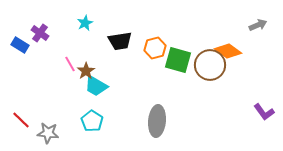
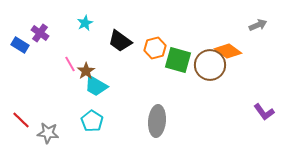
black trapezoid: rotated 45 degrees clockwise
